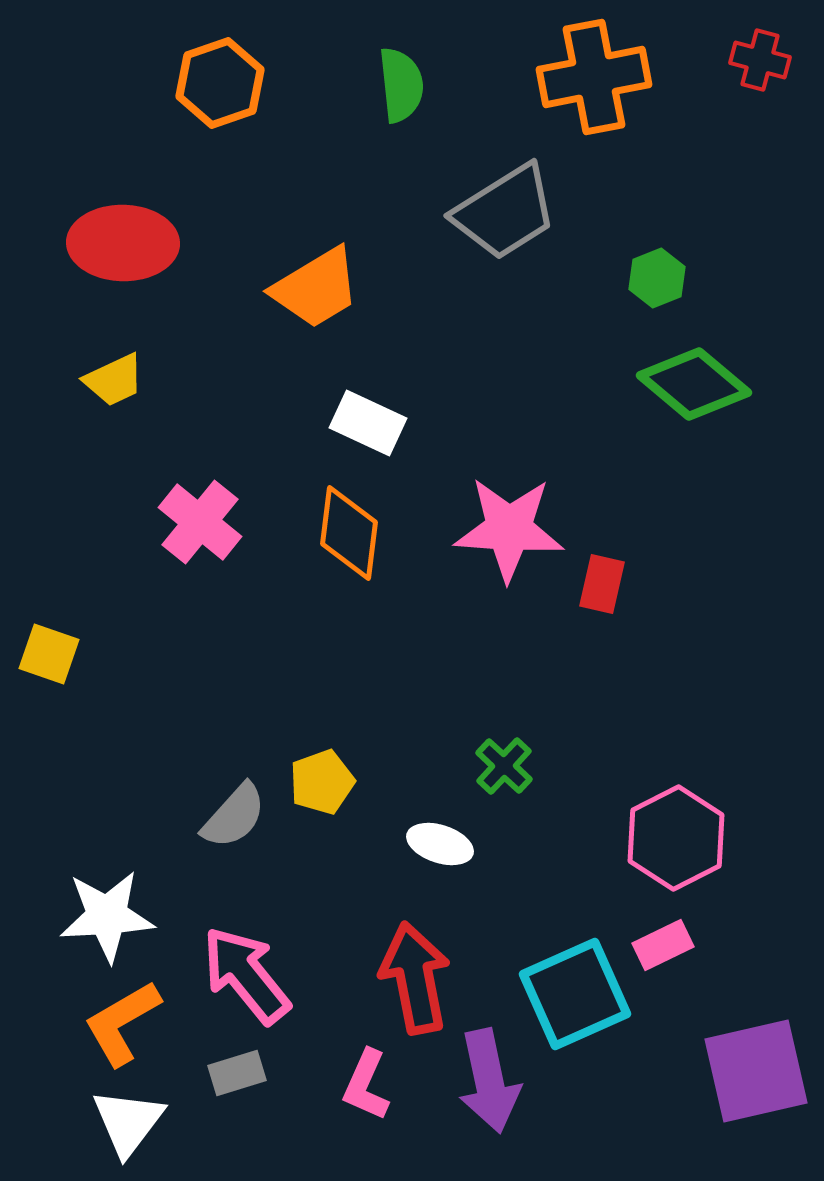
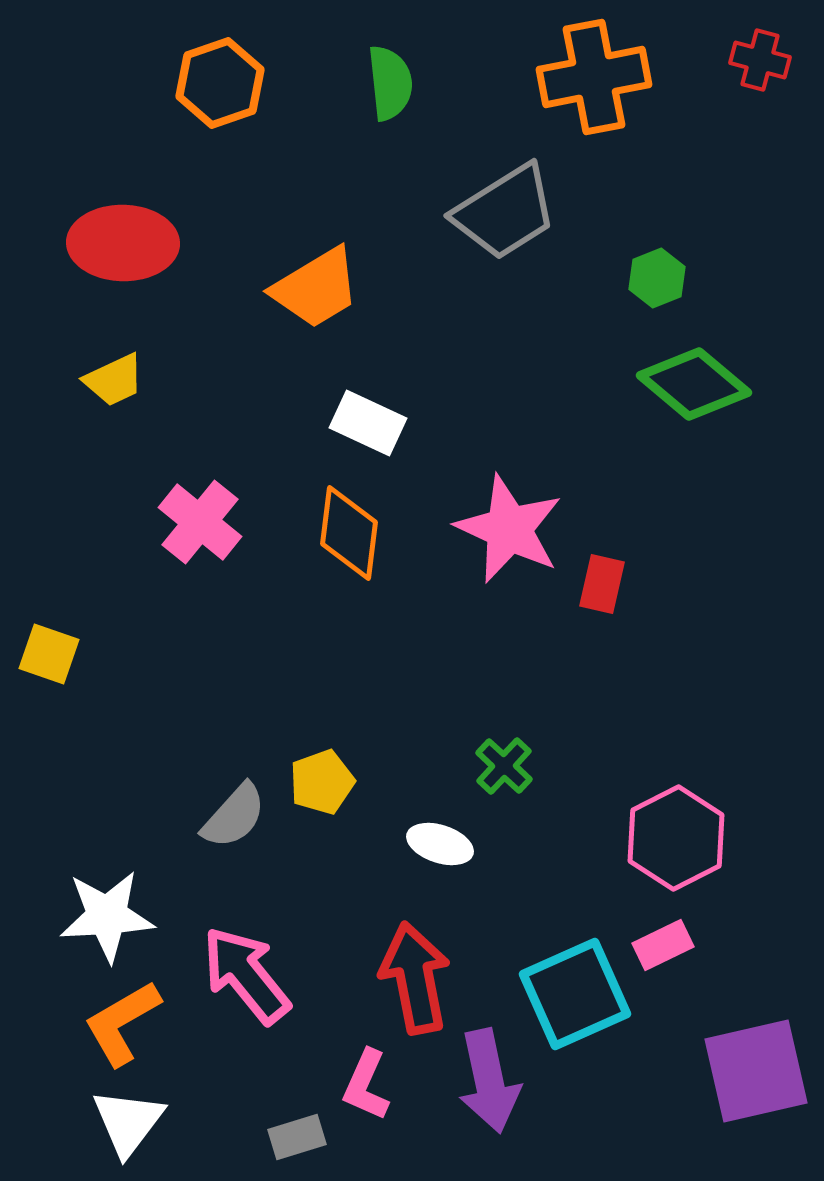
green semicircle: moved 11 px left, 2 px up
pink star: rotated 21 degrees clockwise
gray rectangle: moved 60 px right, 64 px down
